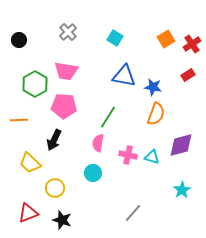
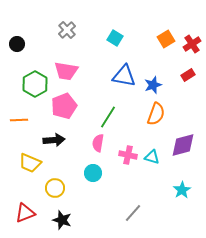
gray cross: moved 1 px left, 2 px up
black circle: moved 2 px left, 4 px down
blue star: moved 2 px up; rotated 30 degrees counterclockwise
pink pentagon: rotated 25 degrees counterclockwise
black arrow: rotated 120 degrees counterclockwise
purple diamond: moved 2 px right
yellow trapezoid: rotated 20 degrees counterclockwise
red triangle: moved 3 px left
